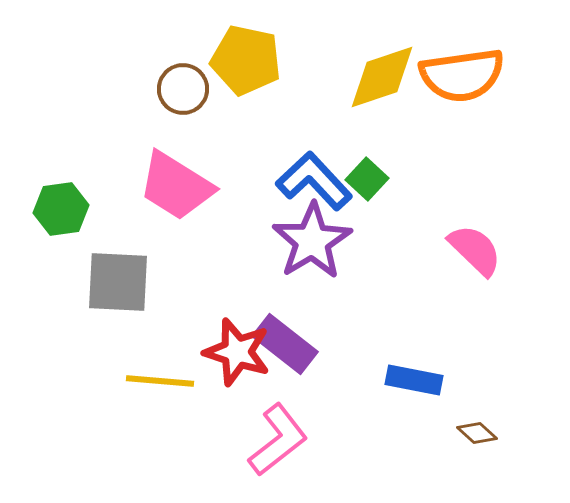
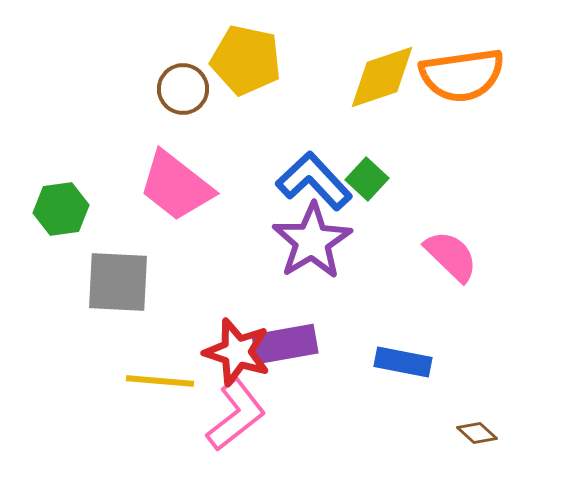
pink trapezoid: rotated 6 degrees clockwise
pink semicircle: moved 24 px left, 6 px down
purple rectangle: rotated 48 degrees counterclockwise
blue rectangle: moved 11 px left, 18 px up
pink L-shape: moved 42 px left, 25 px up
